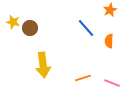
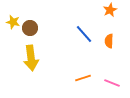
blue line: moved 2 px left, 6 px down
yellow arrow: moved 12 px left, 7 px up
